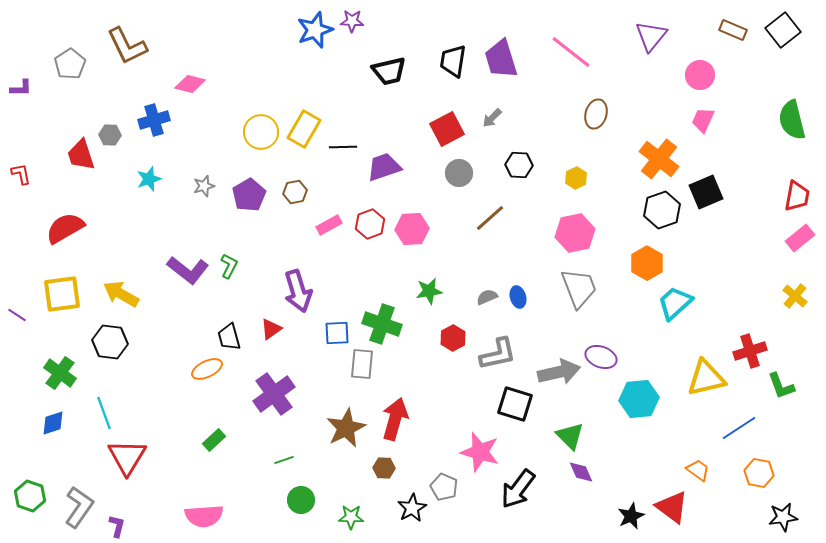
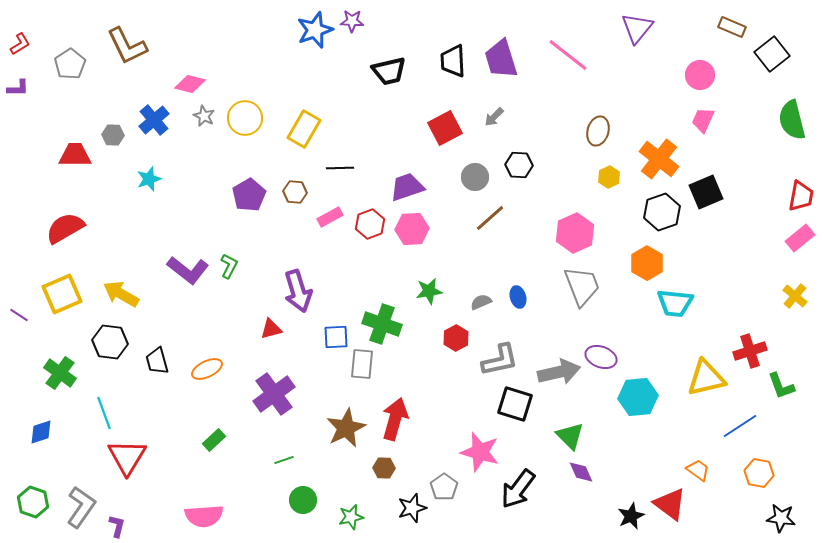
brown rectangle at (733, 30): moved 1 px left, 3 px up
black square at (783, 30): moved 11 px left, 24 px down
purple triangle at (651, 36): moved 14 px left, 8 px up
pink line at (571, 52): moved 3 px left, 3 px down
black trapezoid at (453, 61): rotated 12 degrees counterclockwise
purple L-shape at (21, 88): moved 3 px left
brown ellipse at (596, 114): moved 2 px right, 17 px down
gray arrow at (492, 118): moved 2 px right, 1 px up
blue cross at (154, 120): rotated 24 degrees counterclockwise
red square at (447, 129): moved 2 px left, 1 px up
yellow circle at (261, 132): moved 16 px left, 14 px up
gray hexagon at (110, 135): moved 3 px right
black line at (343, 147): moved 3 px left, 21 px down
red trapezoid at (81, 155): moved 6 px left; rotated 108 degrees clockwise
purple trapezoid at (384, 167): moved 23 px right, 20 px down
gray circle at (459, 173): moved 16 px right, 4 px down
red L-shape at (21, 174): moved 1 px left, 130 px up; rotated 70 degrees clockwise
yellow hexagon at (576, 178): moved 33 px right, 1 px up
gray star at (204, 186): moved 70 px up; rotated 30 degrees counterclockwise
brown hexagon at (295, 192): rotated 15 degrees clockwise
red trapezoid at (797, 196): moved 4 px right
black hexagon at (662, 210): moved 2 px down
pink rectangle at (329, 225): moved 1 px right, 8 px up
pink hexagon at (575, 233): rotated 12 degrees counterclockwise
gray trapezoid at (579, 288): moved 3 px right, 2 px up
yellow square at (62, 294): rotated 15 degrees counterclockwise
gray semicircle at (487, 297): moved 6 px left, 5 px down
cyan trapezoid at (675, 303): rotated 132 degrees counterclockwise
purple line at (17, 315): moved 2 px right
red triangle at (271, 329): rotated 20 degrees clockwise
blue square at (337, 333): moved 1 px left, 4 px down
black trapezoid at (229, 337): moved 72 px left, 24 px down
red hexagon at (453, 338): moved 3 px right
gray L-shape at (498, 354): moved 2 px right, 6 px down
cyan hexagon at (639, 399): moved 1 px left, 2 px up
blue diamond at (53, 423): moved 12 px left, 9 px down
blue line at (739, 428): moved 1 px right, 2 px up
gray pentagon at (444, 487): rotated 12 degrees clockwise
green hexagon at (30, 496): moved 3 px right, 6 px down
green circle at (301, 500): moved 2 px right
gray L-shape at (79, 507): moved 2 px right
red triangle at (672, 507): moved 2 px left, 3 px up
black star at (412, 508): rotated 12 degrees clockwise
green star at (351, 517): rotated 15 degrees counterclockwise
black star at (783, 517): moved 2 px left, 1 px down; rotated 16 degrees clockwise
